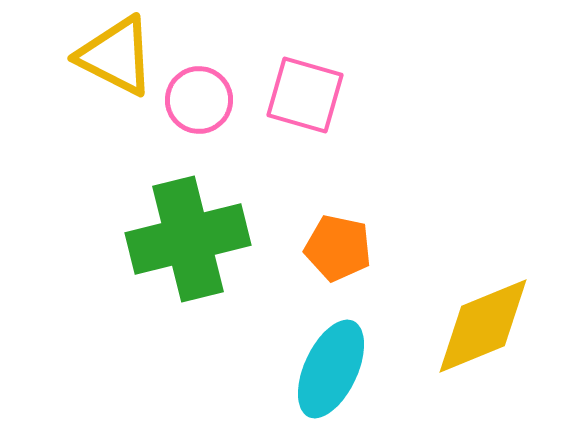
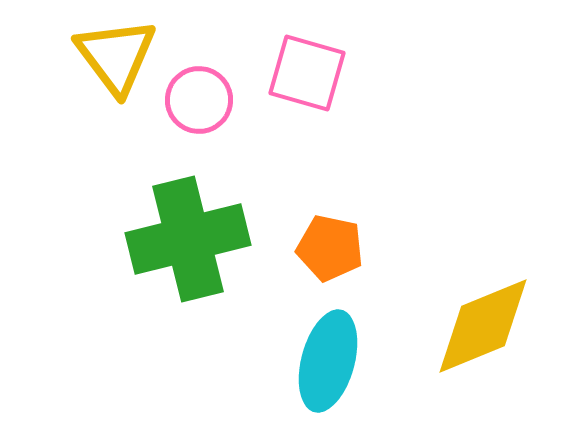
yellow triangle: rotated 26 degrees clockwise
pink square: moved 2 px right, 22 px up
orange pentagon: moved 8 px left
cyan ellipse: moved 3 px left, 8 px up; rotated 10 degrees counterclockwise
